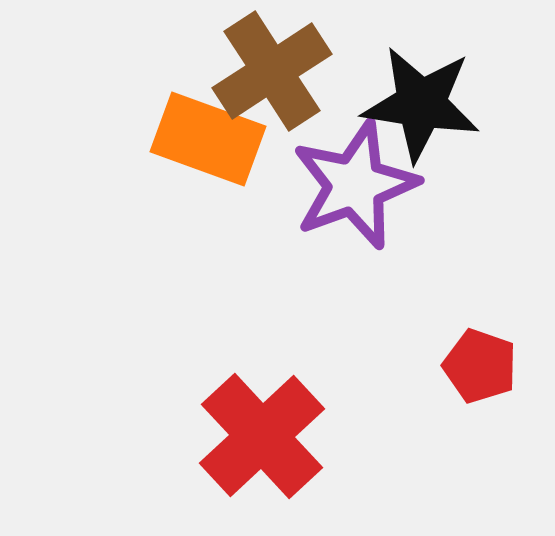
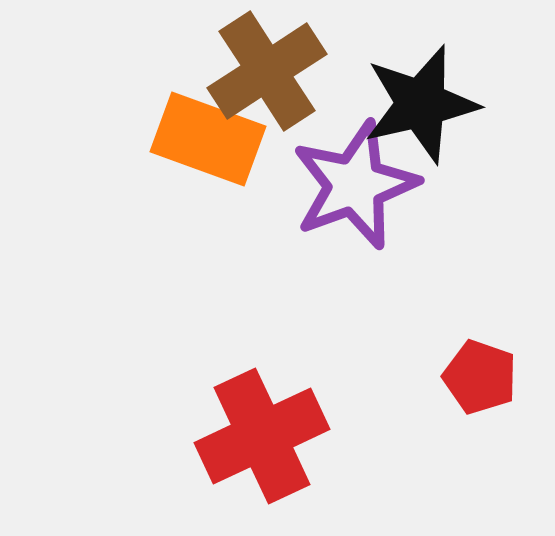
brown cross: moved 5 px left
black star: rotated 22 degrees counterclockwise
red pentagon: moved 11 px down
red cross: rotated 18 degrees clockwise
